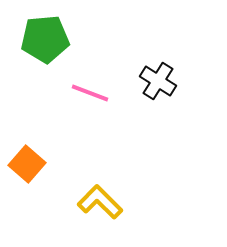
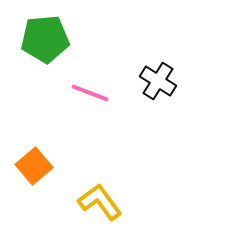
orange square: moved 7 px right, 2 px down; rotated 9 degrees clockwise
yellow L-shape: rotated 9 degrees clockwise
